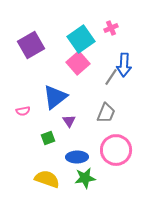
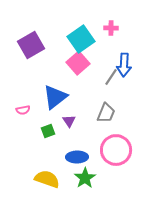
pink cross: rotated 24 degrees clockwise
pink semicircle: moved 1 px up
green square: moved 7 px up
green star: rotated 25 degrees counterclockwise
